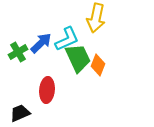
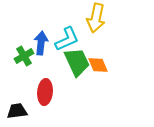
blue arrow: rotated 40 degrees counterclockwise
green cross: moved 6 px right, 4 px down
green trapezoid: moved 1 px left, 4 px down
orange diamond: rotated 45 degrees counterclockwise
red ellipse: moved 2 px left, 2 px down
black trapezoid: moved 3 px left, 2 px up; rotated 15 degrees clockwise
